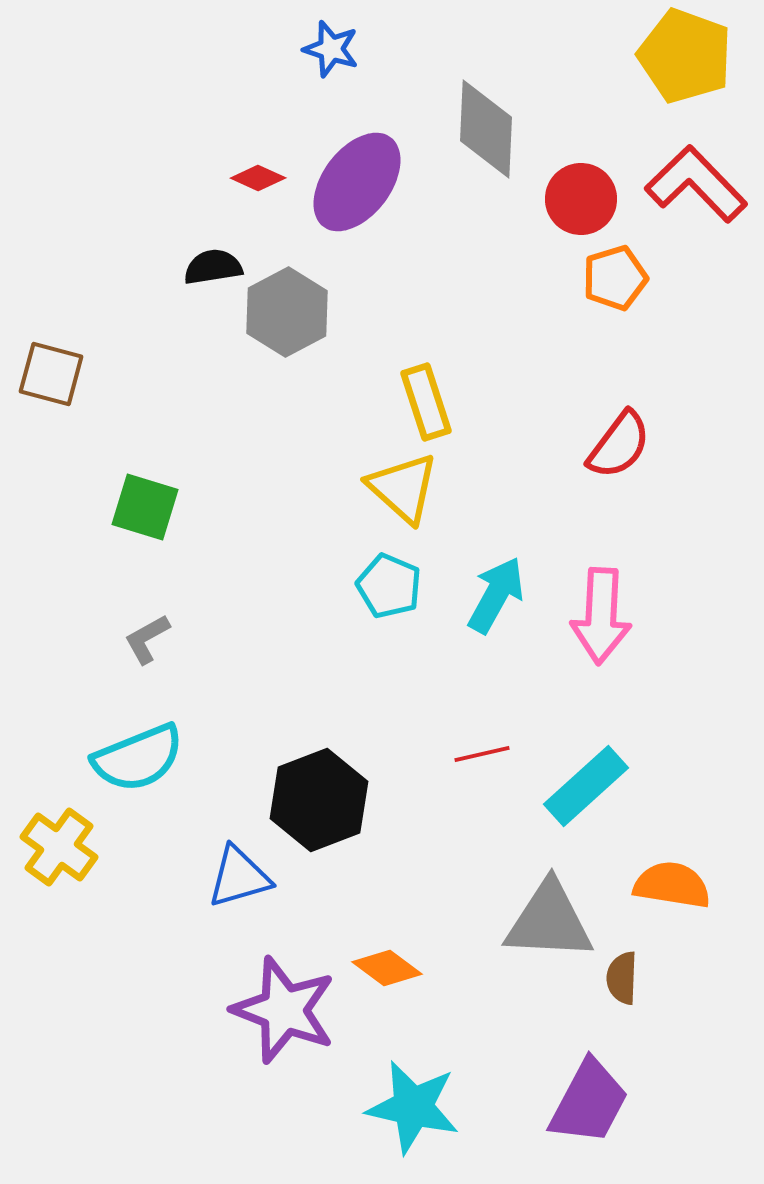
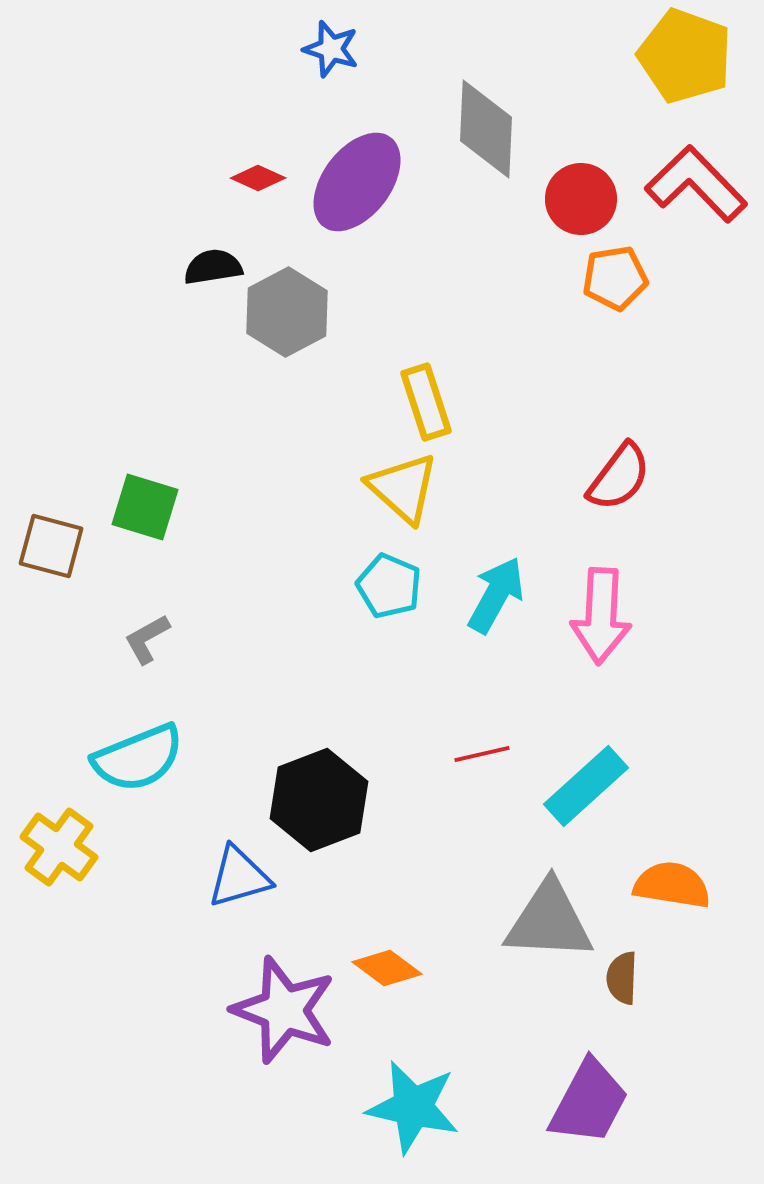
orange pentagon: rotated 8 degrees clockwise
brown square: moved 172 px down
red semicircle: moved 32 px down
